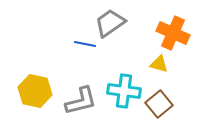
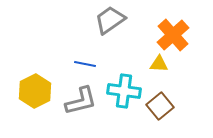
gray trapezoid: moved 3 px up
orange cross: moved 2 px down; rotated 24 degrees clockwise
blue line: moved 20 px down
yellow triangle: rotated 12 degrees counterclockwise
yellow hexagon: rotated 20 degrees clockwise
brown square: moved 1 px right, 2 px down
